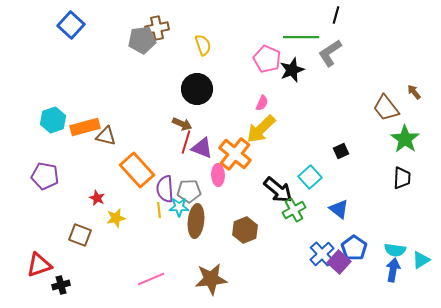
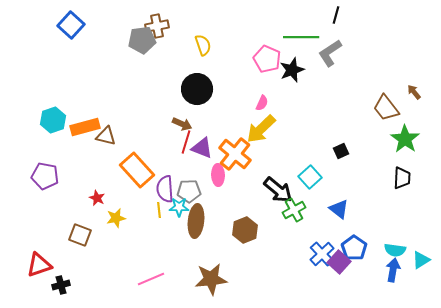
brown cross at (157, 28): moved 2 px up
